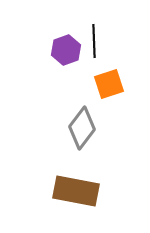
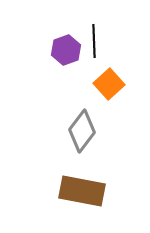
orange square: rotated 24 degrees counterclockwise
gray diamond: moved 3 px down
brown rectangle: moved 6 px right
